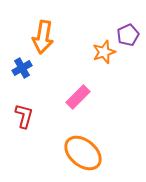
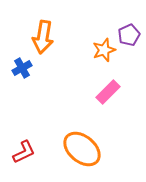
purple pentagon: moved 1 px right
orange star: moved 2 px up
pink rectangle: moved 30 px right, 5 px up
red L-shape: moved 36 px down; rotated 50 degrees clockwise
orange ellipse: moved 1 px left, 4 px up
